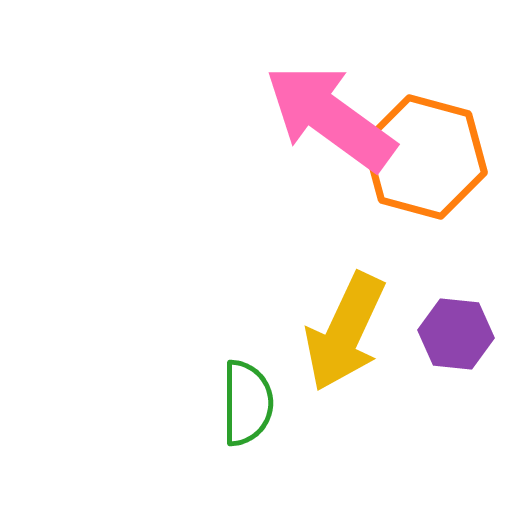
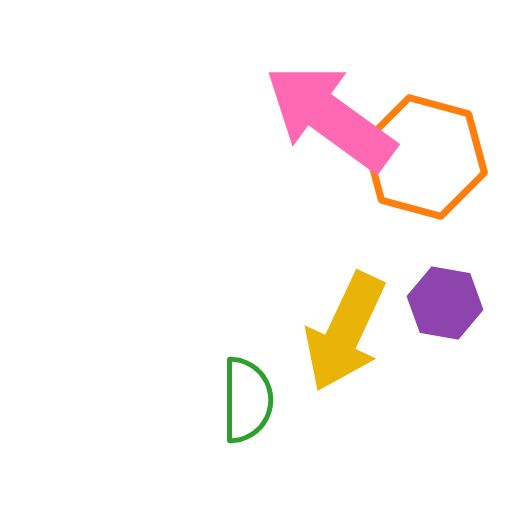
purple hexagon: moved 11 px left, 31 px up; rotated 4 degrees clockwise
green semicircle: moved 3 px up
